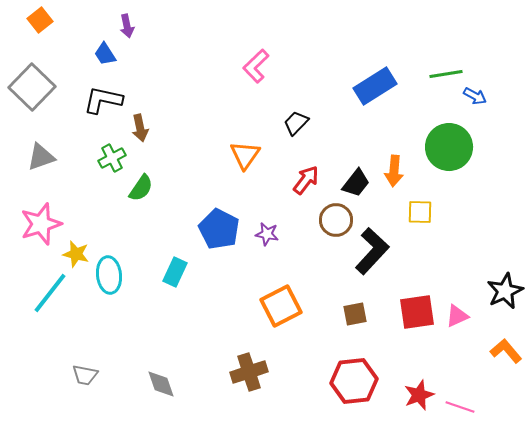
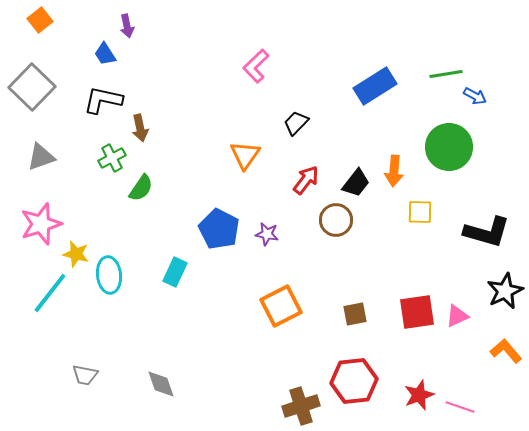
black L-shape at (372, 251): moved 115 px right, 19 px up; rotated 63 degrees clockwise
brown cross at (249, 372): moved 52 px right, 34 px down
